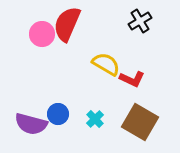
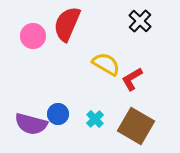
black cross: rotated 15 degrees counterclockwise
pink circle: moved 9 px left, 2 px down
red L-shape: rotated 125 degrees clockwise
brown square: moved 4 px left, 4 px down
